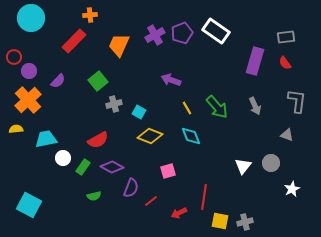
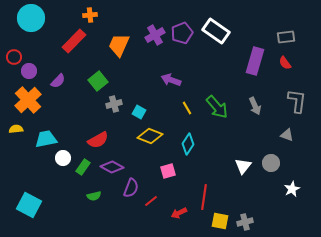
cyan diamond at (191, 136): moved 3 px left, 8 px down; rotated 55 degrees clockwise
